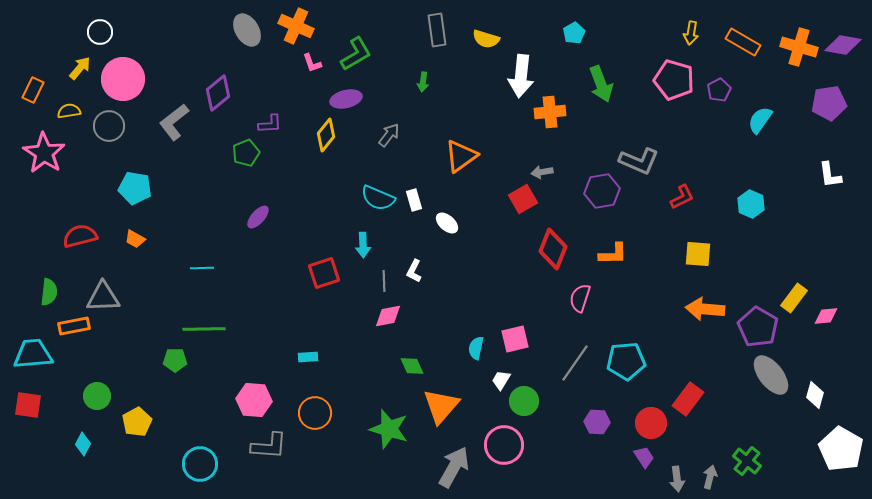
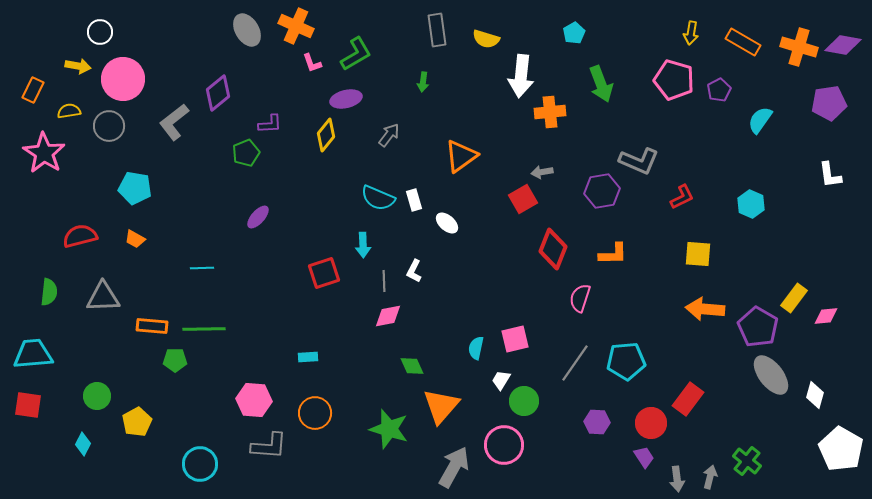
yellow arrow at (80, 68): moved 2 px left, 2 px up; rotated 60 degrees clockwise
orange rectangle at (74, 326): moved 78 px right; rotated 16 degrees clockwise
